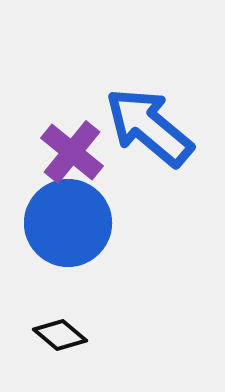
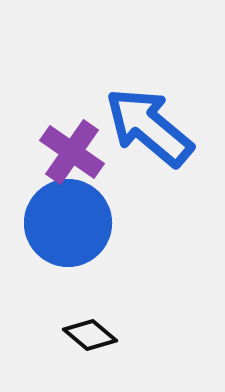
purple cross: rotated 4 degrees counterclockwise
black diamond: moved 30 px right
